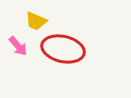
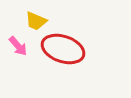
red ellipse: rotated 6 degrees clockwise
